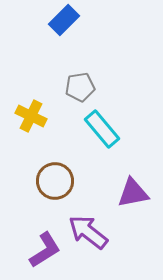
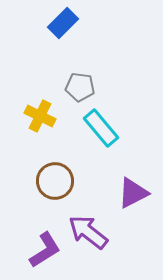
blue rectangle: moved 1 px left, 3 px down
gray pentagon: rotated 16 degrees clockwise
yellow cross: moved 9 px right
cyan rectangle: moved 1 px left, 1 px up
purple triangle: rotated 16 degrees counterclockwise
